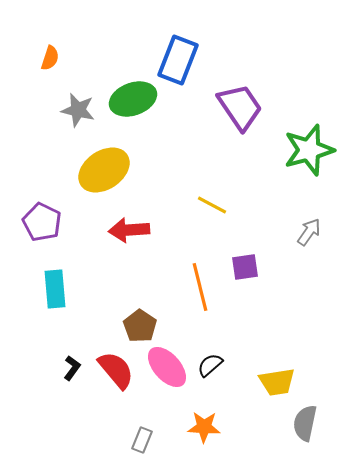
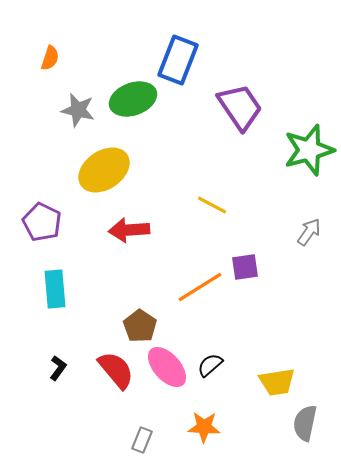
orange line: rotated 72 degrees clockwise
black L-shape: moved 14 px left
